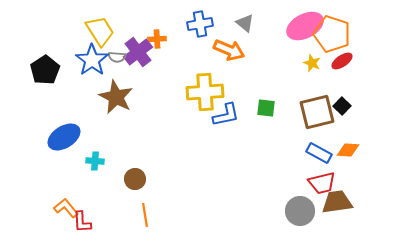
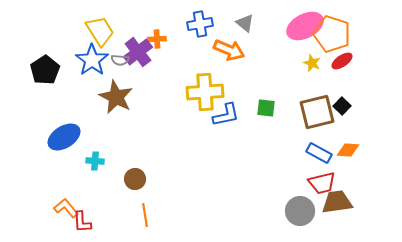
gray semicircle: moved 3 px right, 3 px down
